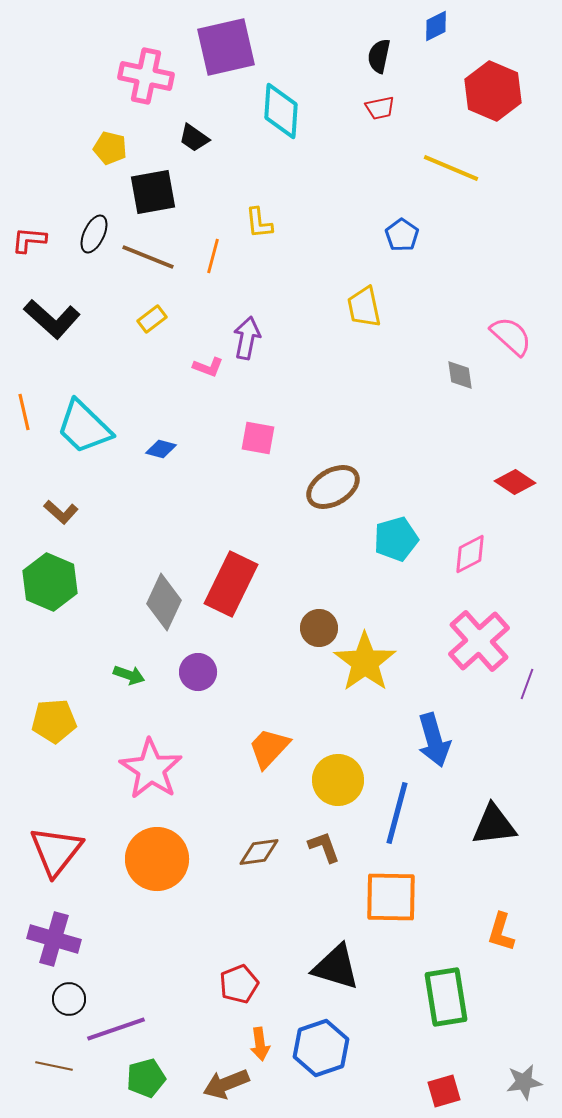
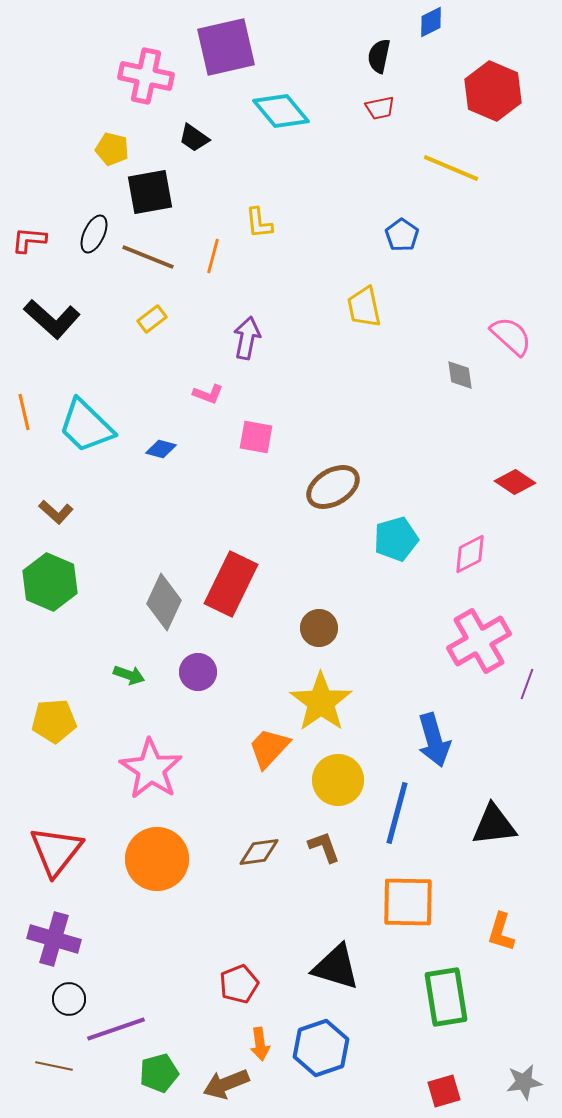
blue diamond at (436, 26): moved 5 px left, 4 px up
cyan diamond at (281, 111): rotated 44 degrees counterclockwise
yellow pentagon at (110, 148): moved 2 px right, 1 px down
black square at (153, 192): moved 3 px left
pink L-shape at (208, 367): moved 27 px down
cyan trapezoid at (84, 427): moved 2 px right, 1 px up
pink square at (258, 438): moved 2 px left, 1 px up
brown L-shape at (61, 512): moved 5 px left
pink cross at (479, 641): rotated 12 degrees clockwise
yellow star at (365, 662): moved 44 px left, 40 px down
orange square at (391, 897): moved 17 px right, 5 px down
green pentagon at (146, 1078): moved 13 px right, 5 px up
